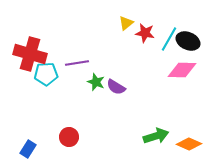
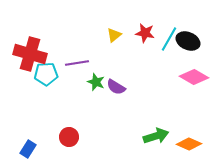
yellow triangle: moved 12 px left, 12 px down
pink diamond: moved 12 px right, 7 px down; rotated 28 degrees clockwise
